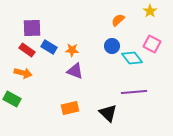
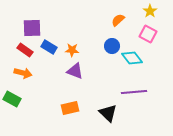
pink square: moved 4 px left, 10 px up
red rectangle: moved 2 px left
